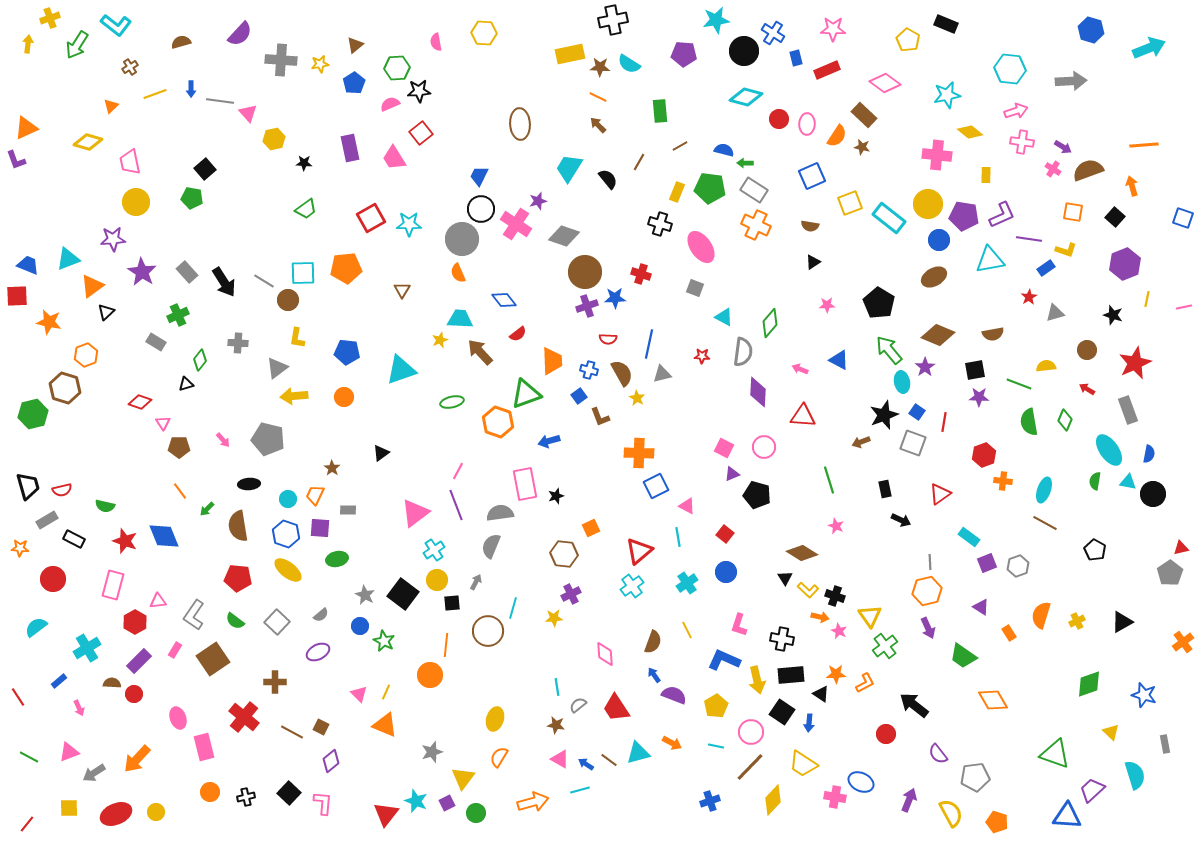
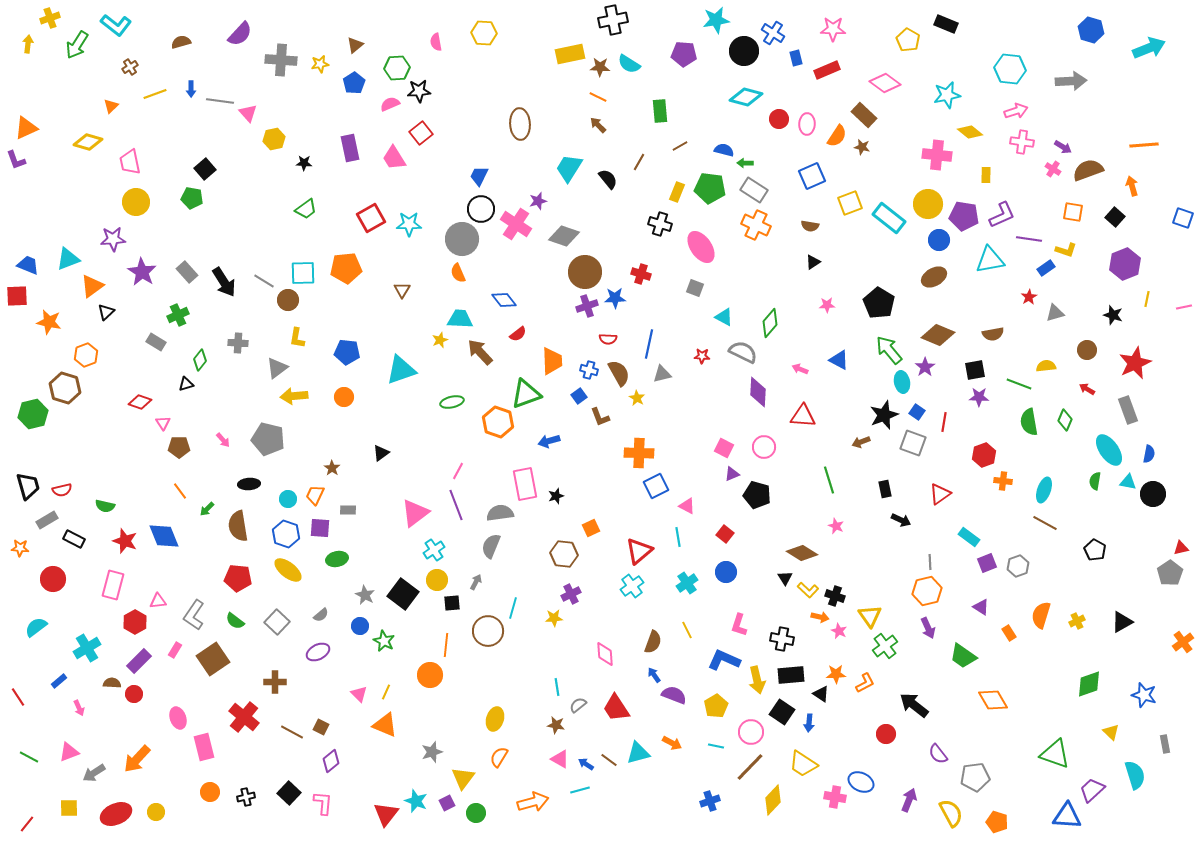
gray semicircle at (743, 352): rotated 72 degrees counterclockwise
brown semicircle at (622, 373): moved 3 px left
